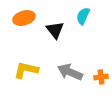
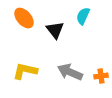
orange ellipse: rotated 65 degrees clockwise
yellow L-shape: moved 1 px left, 1 px down
orange cross: moved 1 px up
